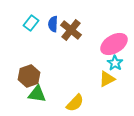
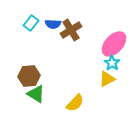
blue semicircle: rotated 91 degrees counterclockwise
brown cross: rotated 20 degrees clockwise
pink ellipse: rotated 16 degrees counterclockwise
cyan star: moved 3 px left
brown hexagon: rotated 15 degrees clockwise
green triangle: moved 1 px left; rotated 24 degrees clockwise
